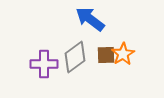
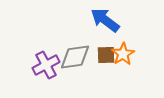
blue arrow: moved 15 px right, 1 px down
gray diamond: rotated 28 degrees clockwise
purple cross: moved 2 px right, 1 px down; rotated 28 degrees counterclockwise
